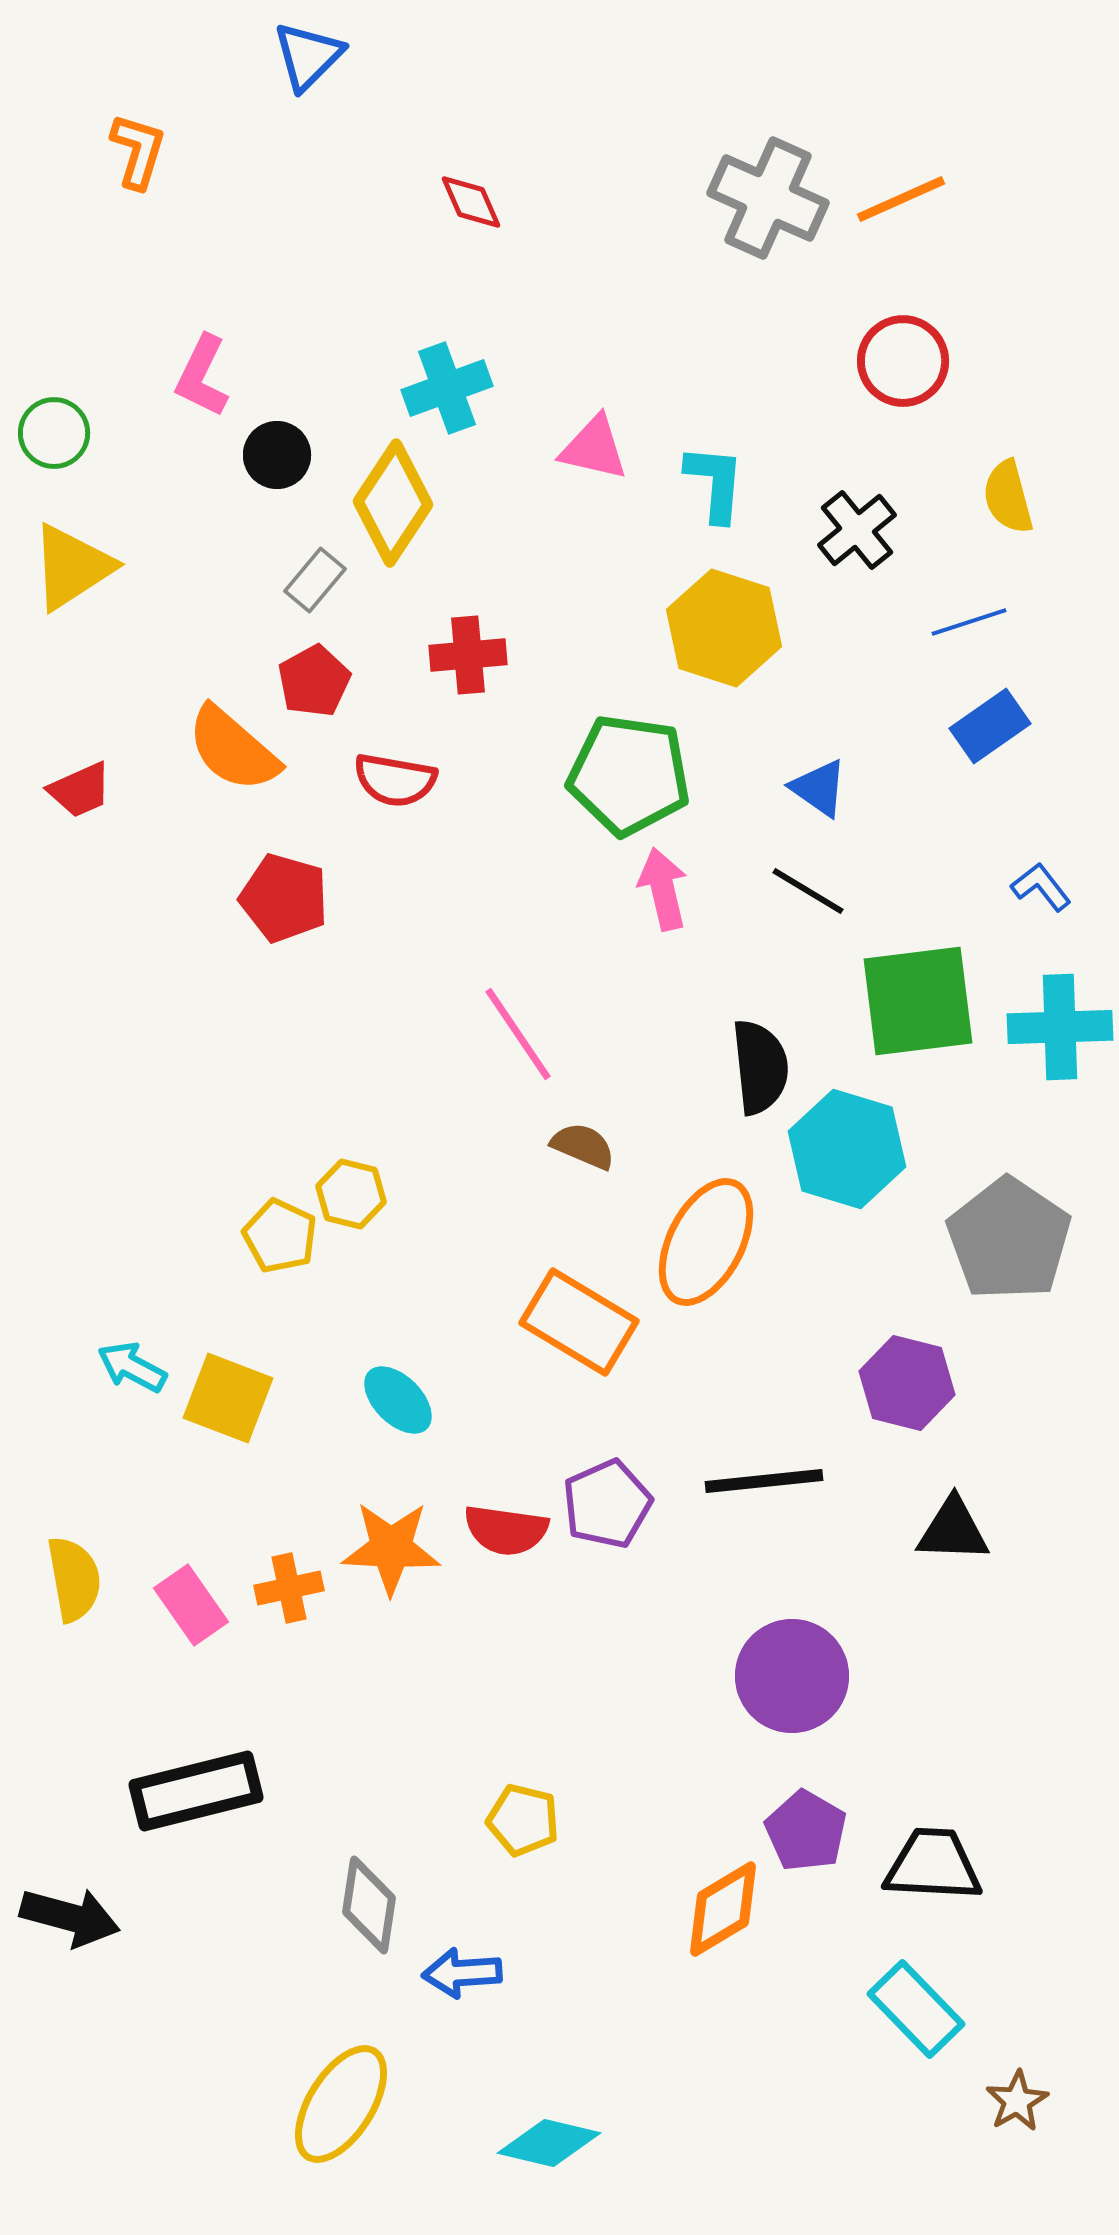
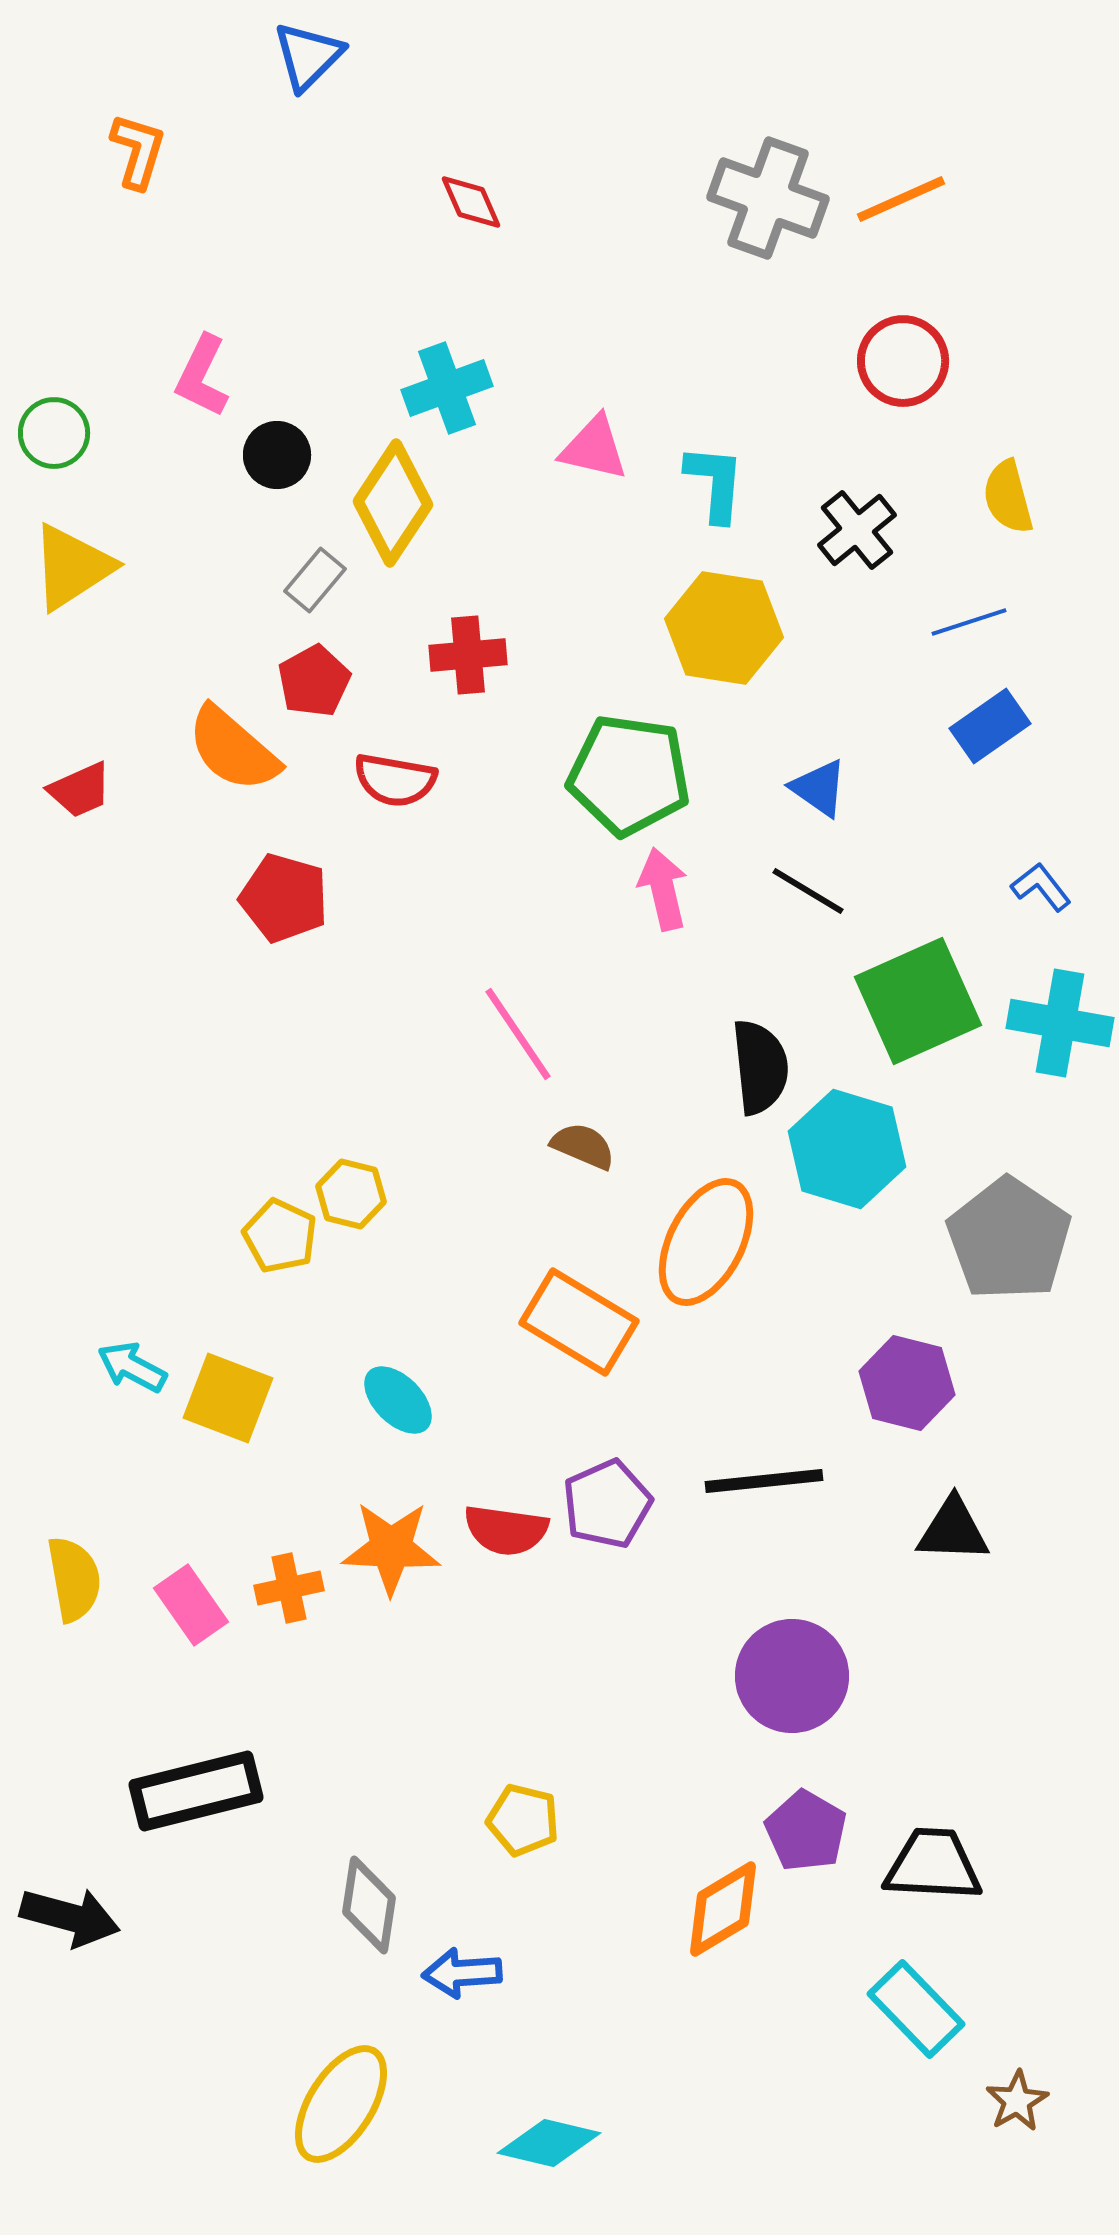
gray cross at (768, 198): rotated 4 degrees counterclockwise
yellow hexagon at (724, 628): rotated 9 degrees counterclockwise
green square at (918, 1001): rotated 17 degrees counterclockwise
cyan cross at (1060, 1027): moved 4 px up; rotated 12 degrees clockwise
